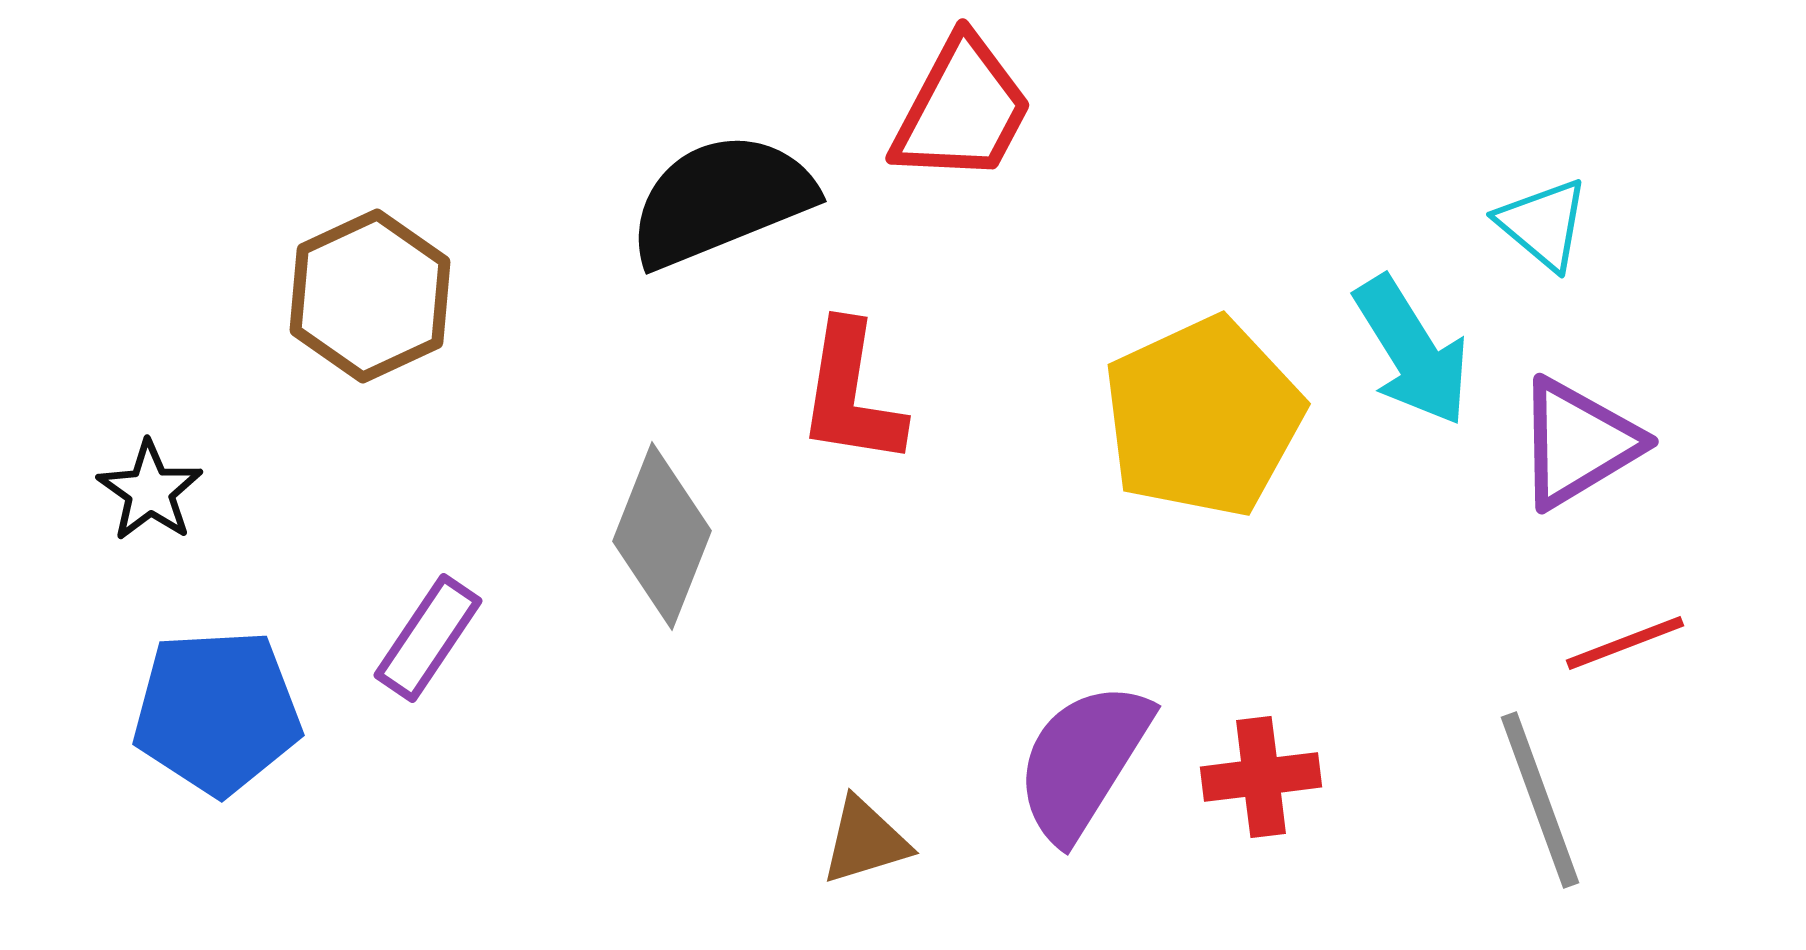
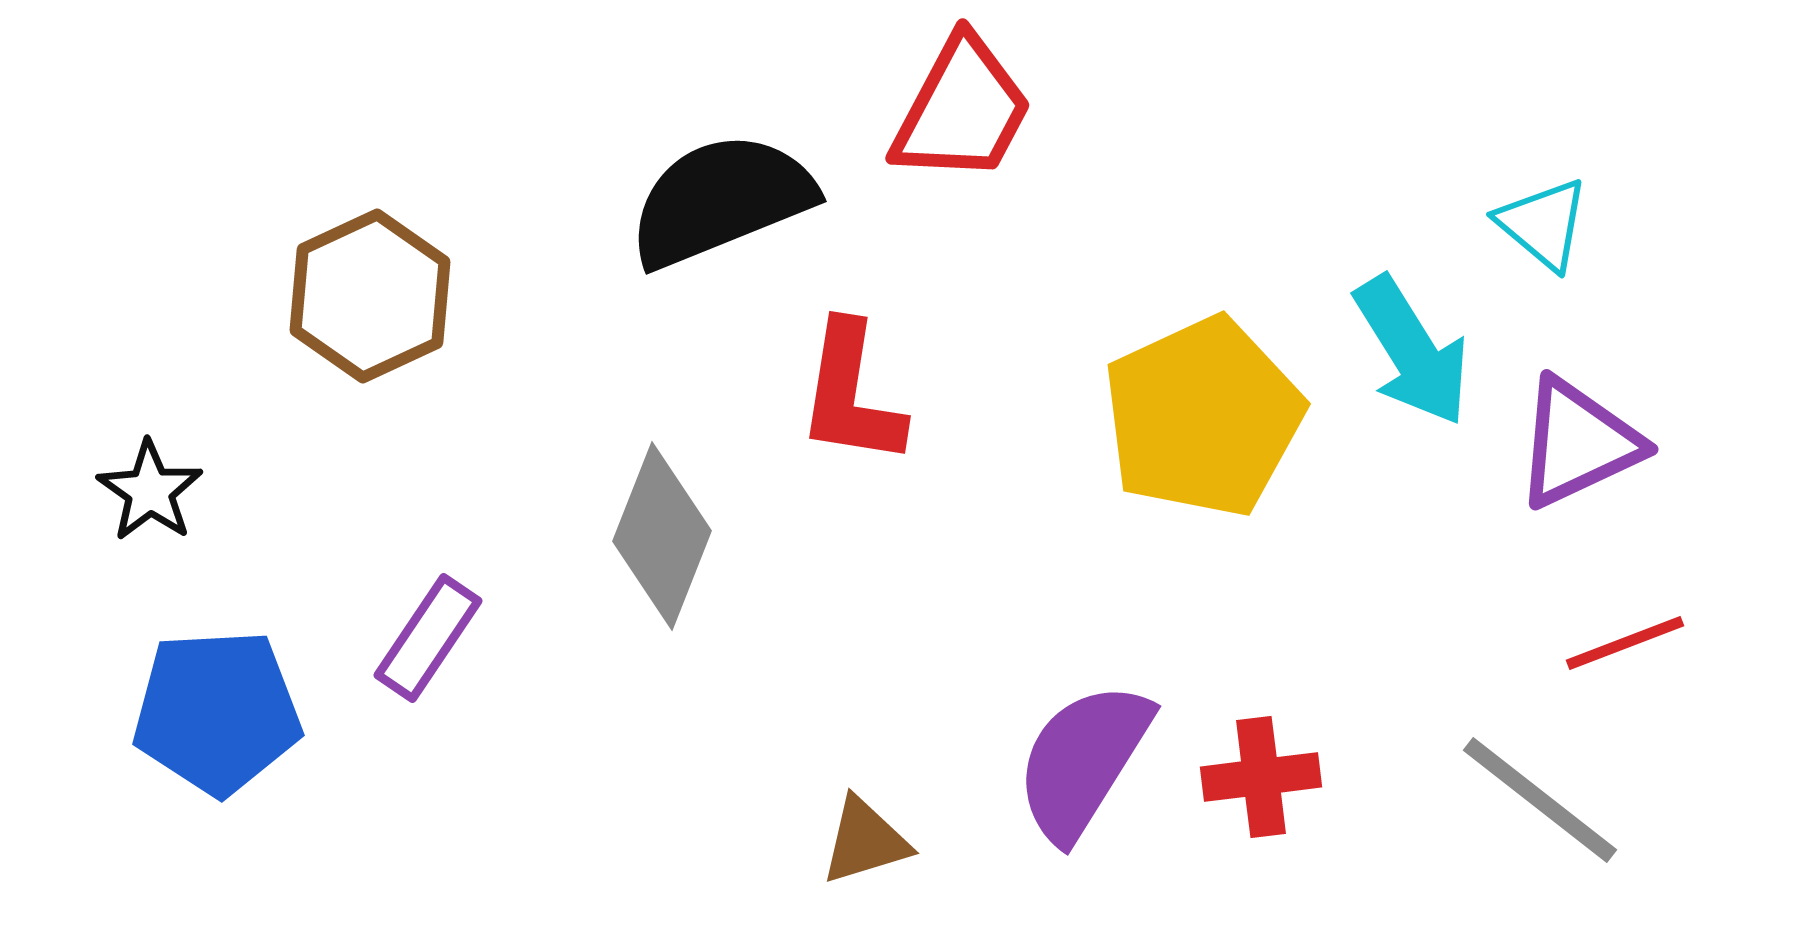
purple triangle: rotated 6 degrees clockwise
gray line: rotated 32 degrees counterclockwise
